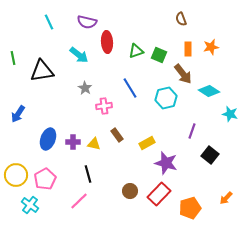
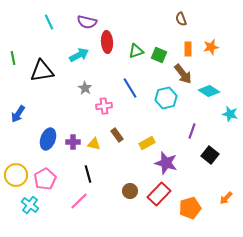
cyan arrow: rotated 66 degrees counterclockwise
